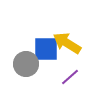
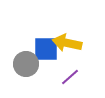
yellow arrow: rotated 20 degrees counterclockwise
